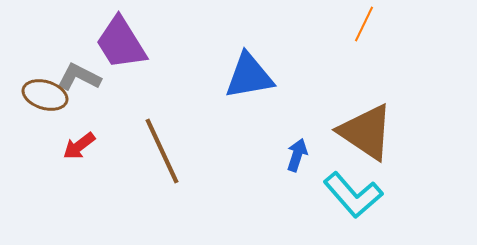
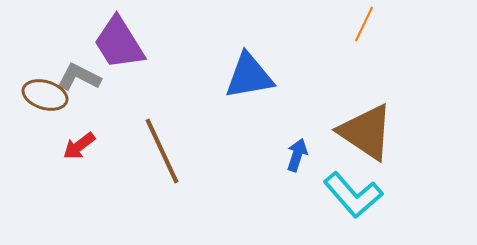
purple trapezoid: moved 2 px left
